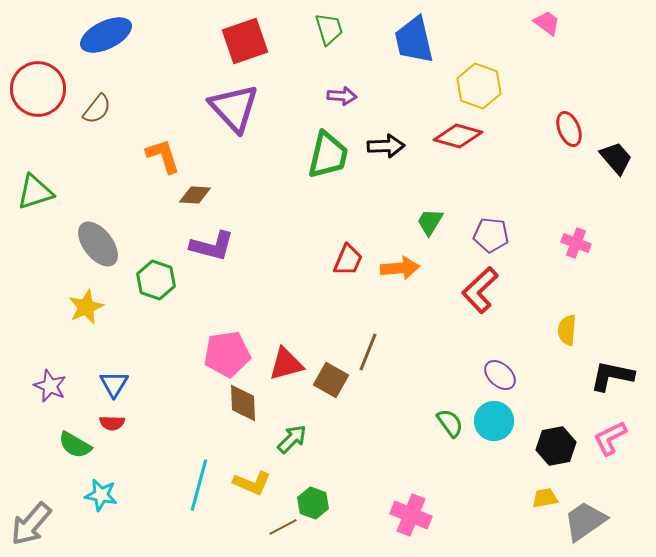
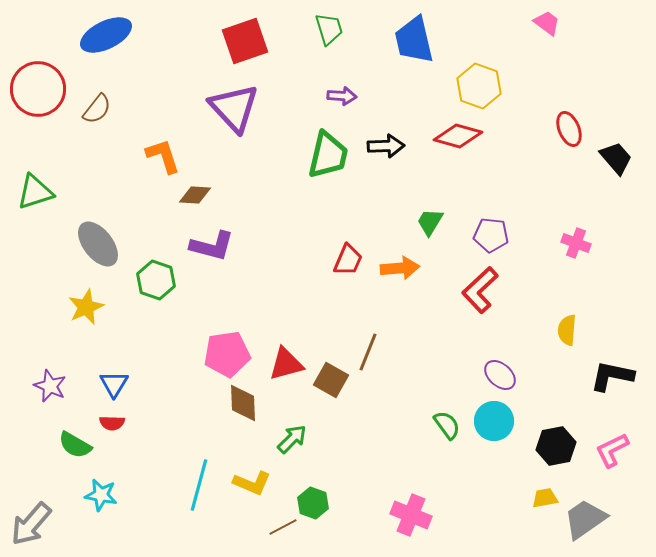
green semicircle at (450, 423): moved 3 px left, 2 px down
pink L-shape at (610, 438): moved 2 px right, 12 px down
gray trapezoid at (585, 521): moved 2 px up
